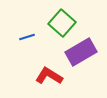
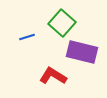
purple rectangle: moved 1 px right; rotated 44 degrees clockwise
red L-shape: moved 4 px right
